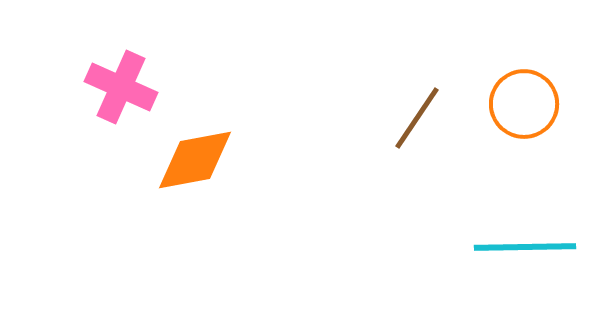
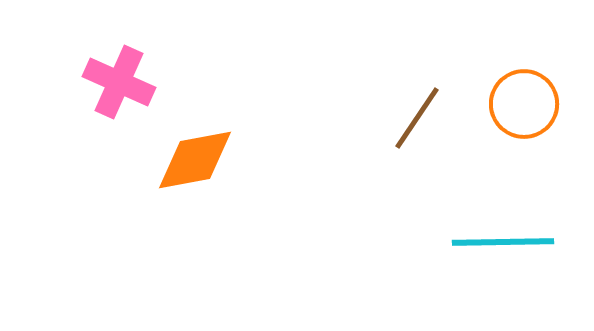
pink cross: moved 2 px left, 5 px up
cyan line: moved 22 px left, 5 px up
